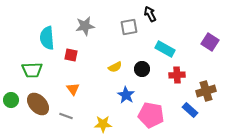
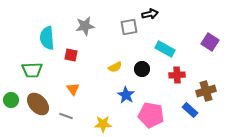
black arrow: rotated 105 degrees clockwise
